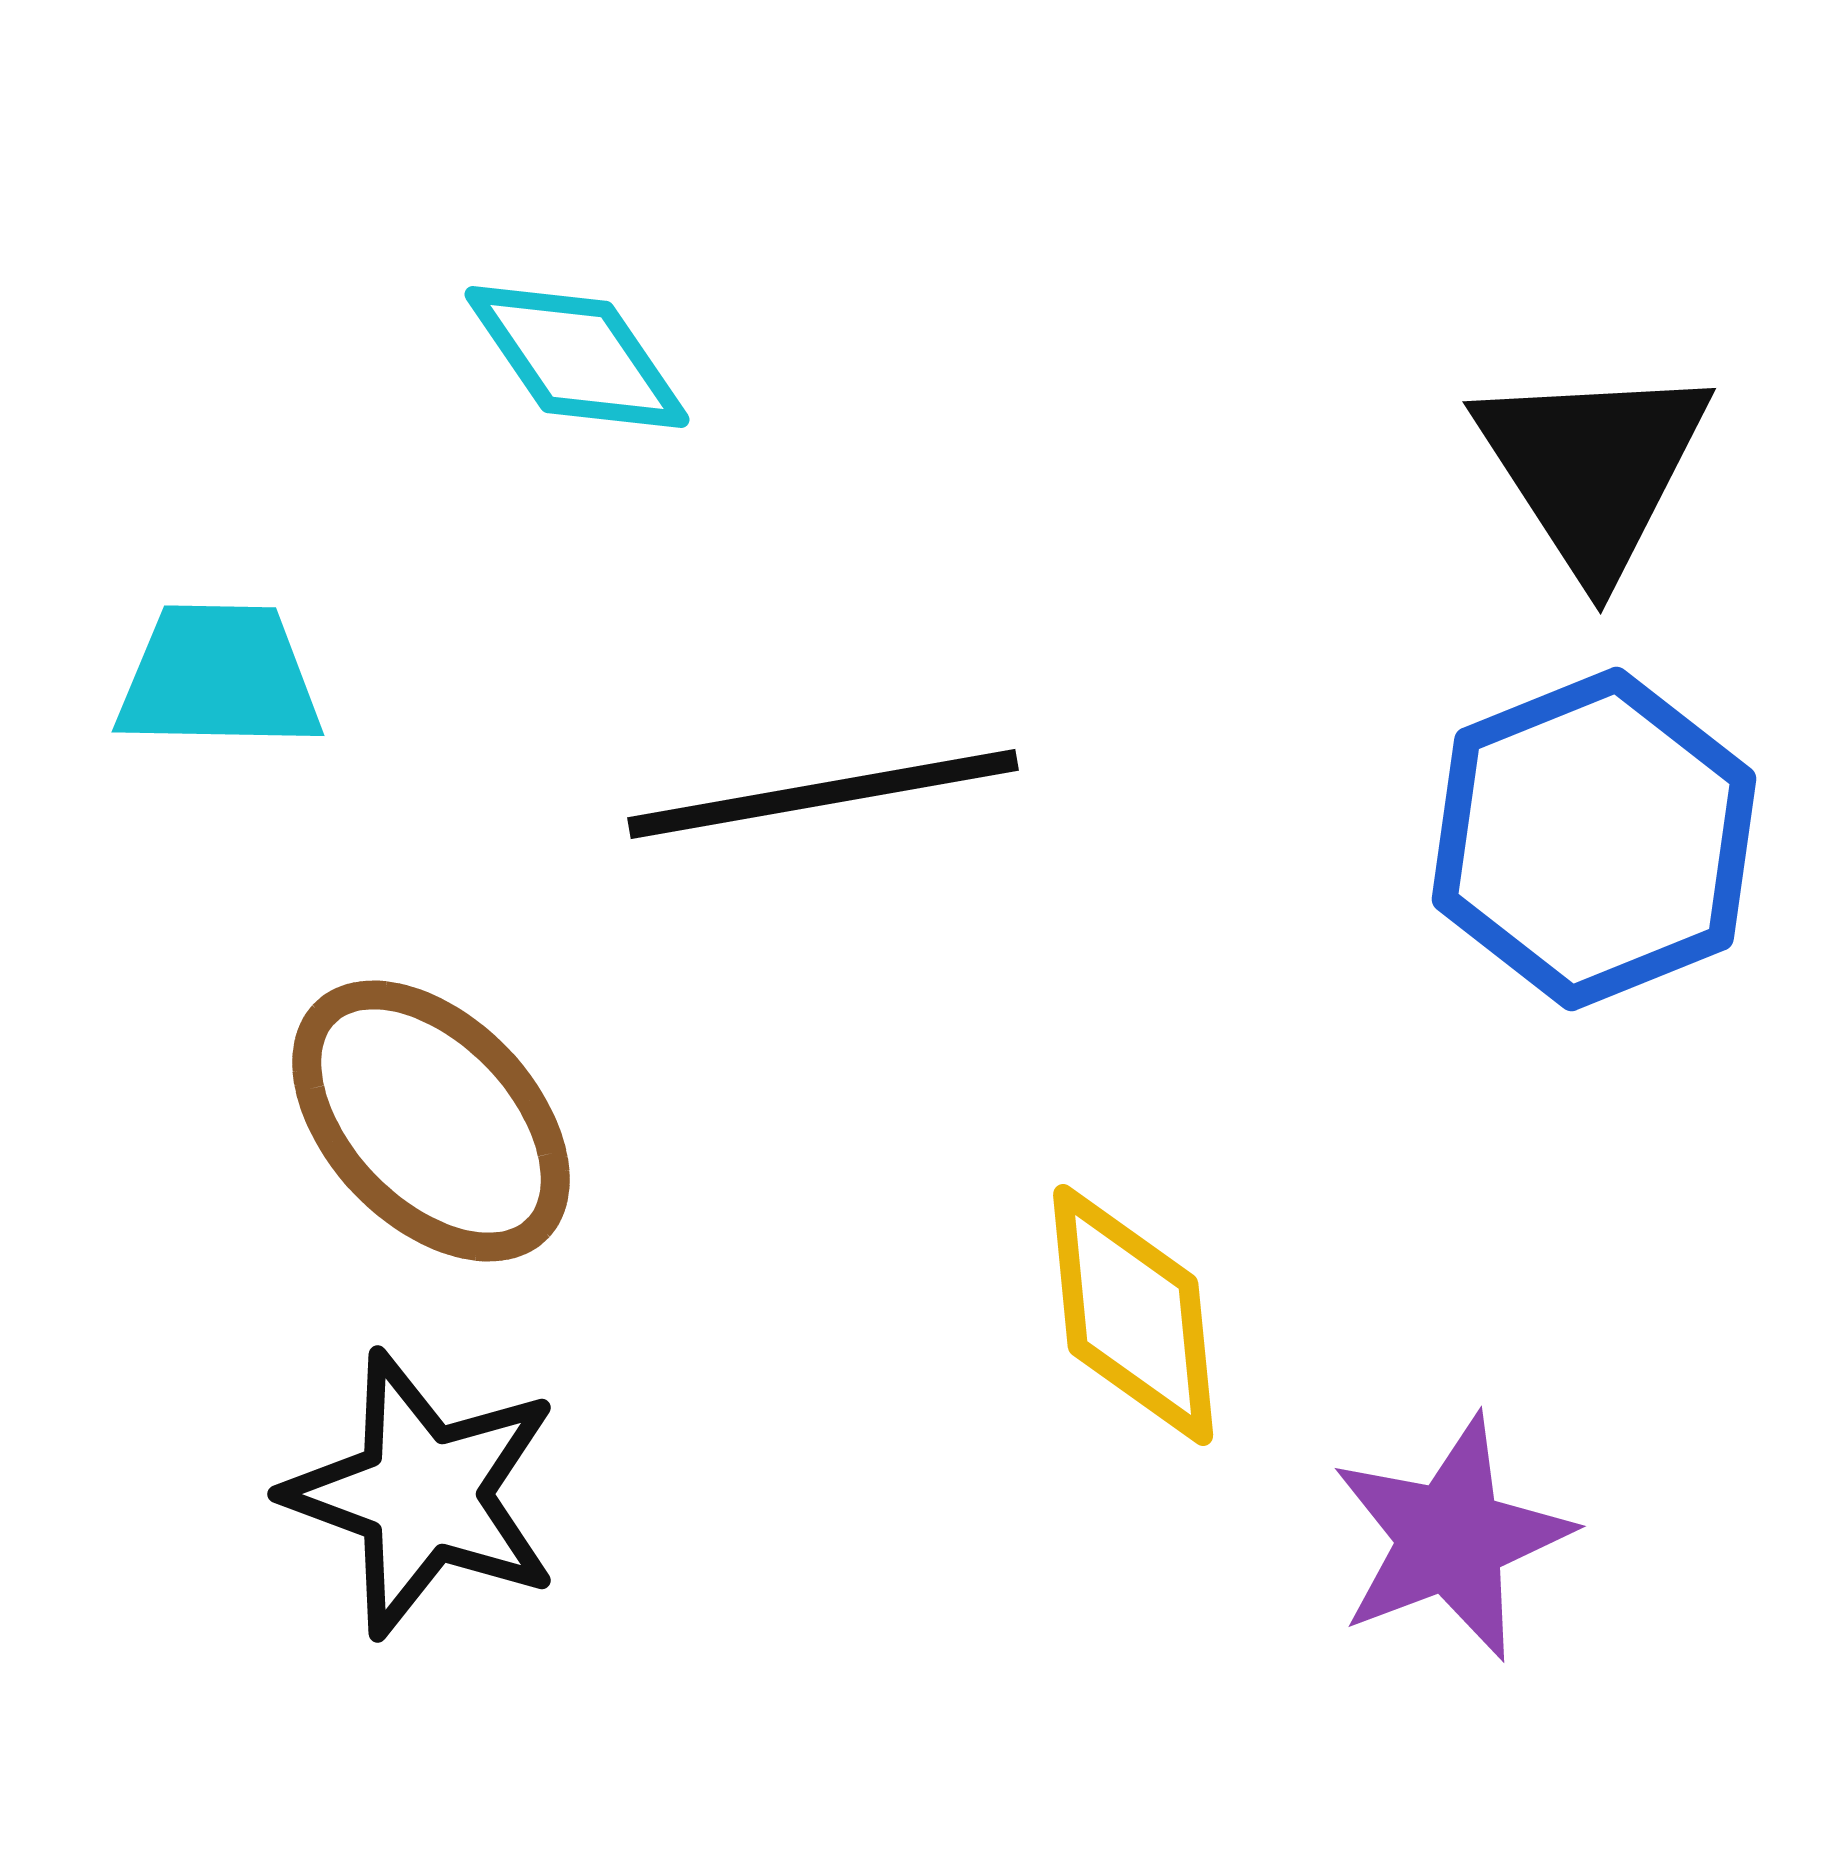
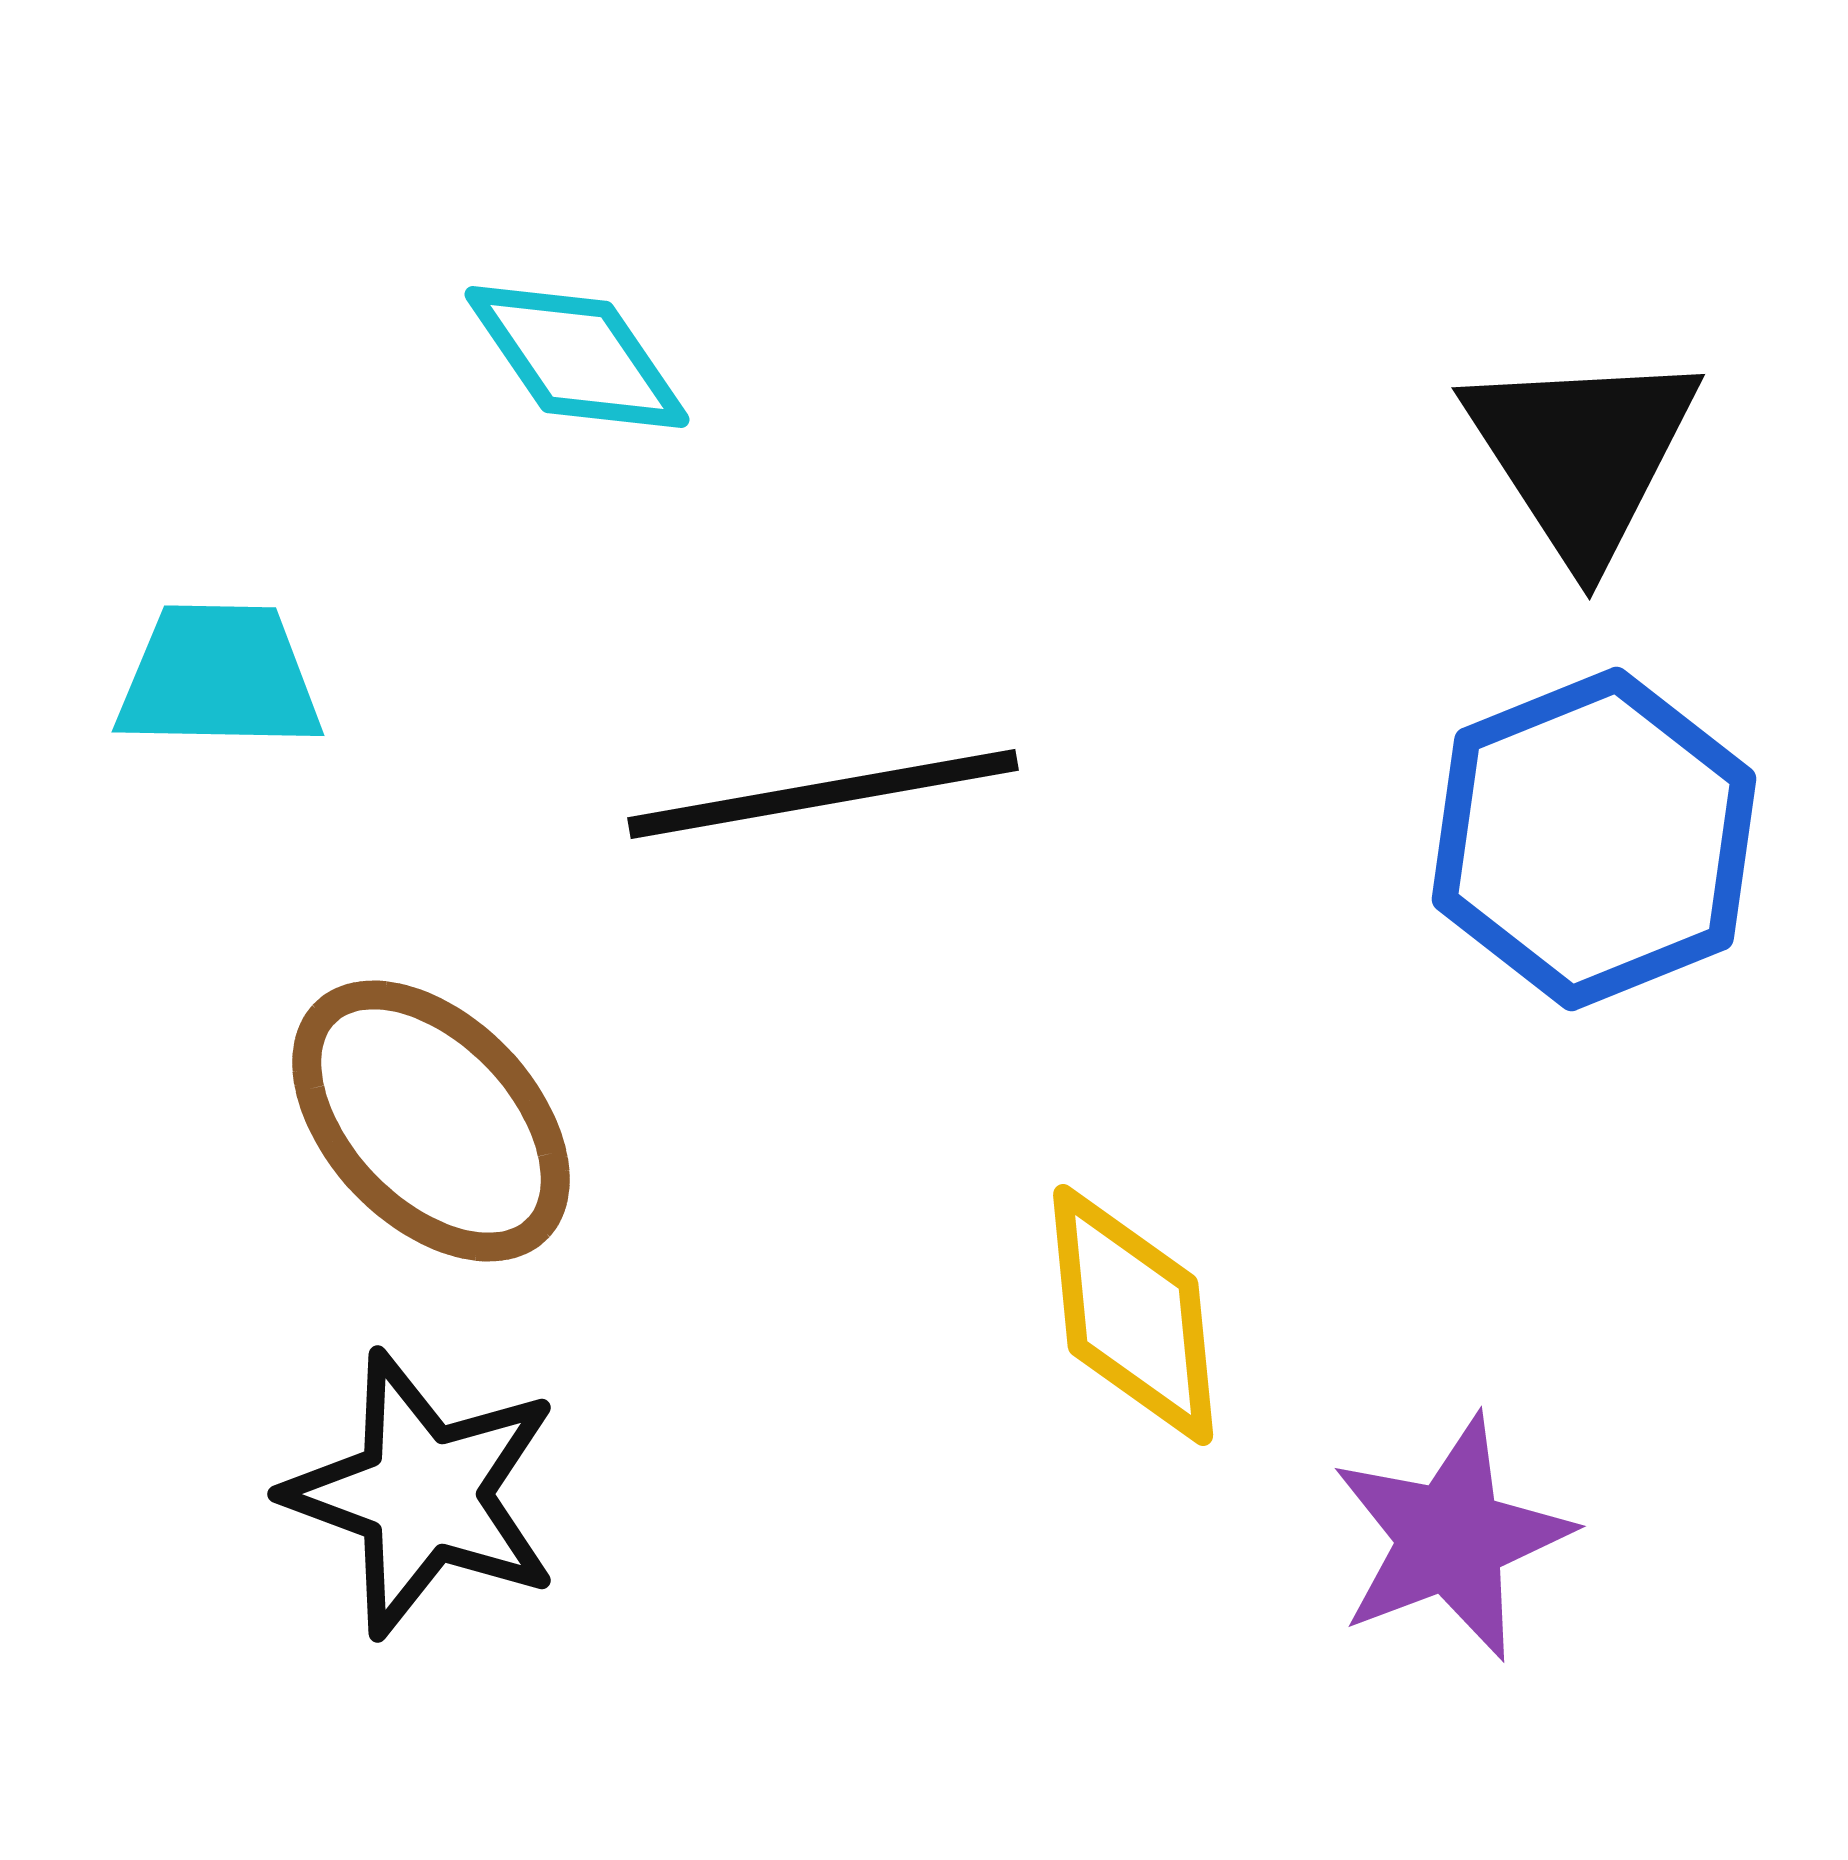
black triangle: moved 11 px left, 14 px up
